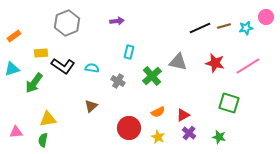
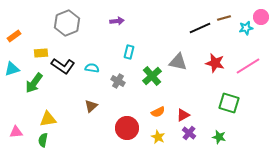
pink circle: moved 5 px left
brown line: moved 8 px up
red circle: moved 2 px left
